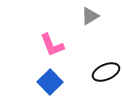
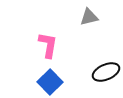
gray triangle: moved 1 px left, 1 px down; rotated 18 degrees clockwise
pink L-shape: moved 4 px left; rotated 148 degrees counterclockwise
